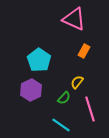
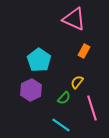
pink line: moved 2 px right, 1 px up
